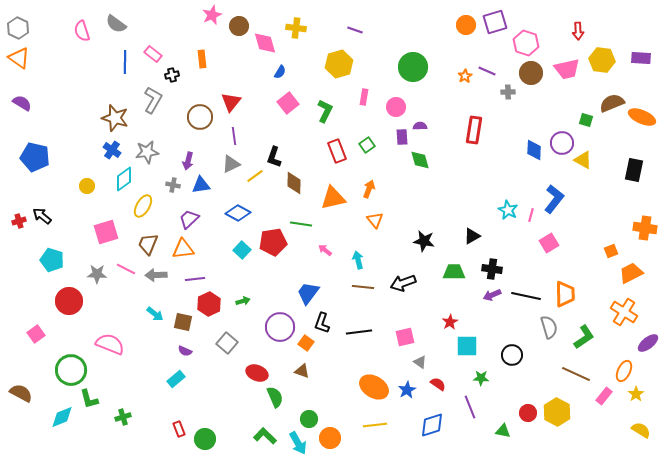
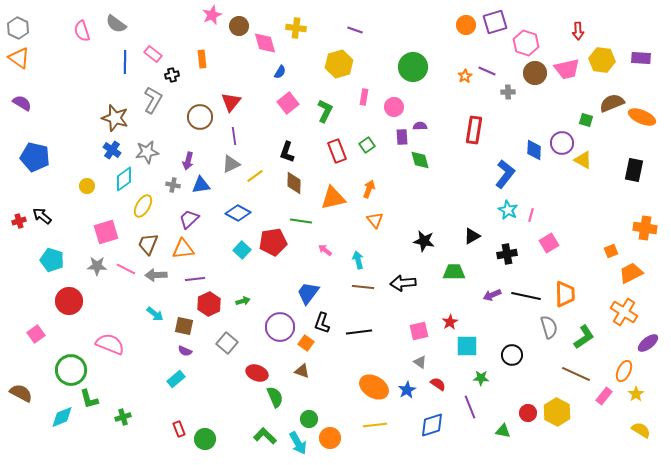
brown circle at (531, 73): moved 4 px right
pink circle at (396, 107): moved 2 px left
black L-shape at (274, 157): moved 13 px right, 5 px up
blue L-shape at (554, 199): moved 49 px left, 25 px up
green line at (301, 224): moved 3 px up
black cross at (492, 269): moved 15 px right, 15 px up; rotated 18 degrees counterclockwise
gray star at (97, 274): moved 8 px up
black arrow at (403, 283): rotated 15 degrees clockwise
brown square at (183, 322): moved 1 px right, 4 px down
pink square at (405, 337): moved 14 px right, 6 px up
